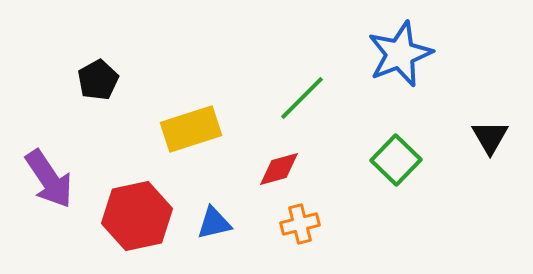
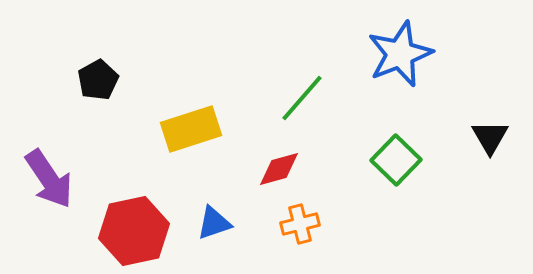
green line: rotated 4 degrees counterclockwise
red hexagon: moved 3 px left, 15 px down
blue triangle: rotated 6 degrees counterclockwise
